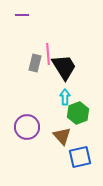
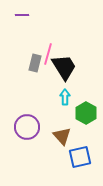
pink line: rotated 20 degrees clockwise
green hexagon: moved 8 px right; rotated 10 degrees counterclockwise
